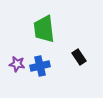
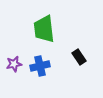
purple star: moved 3 px left; rotated 21 degrees counterclockwise
